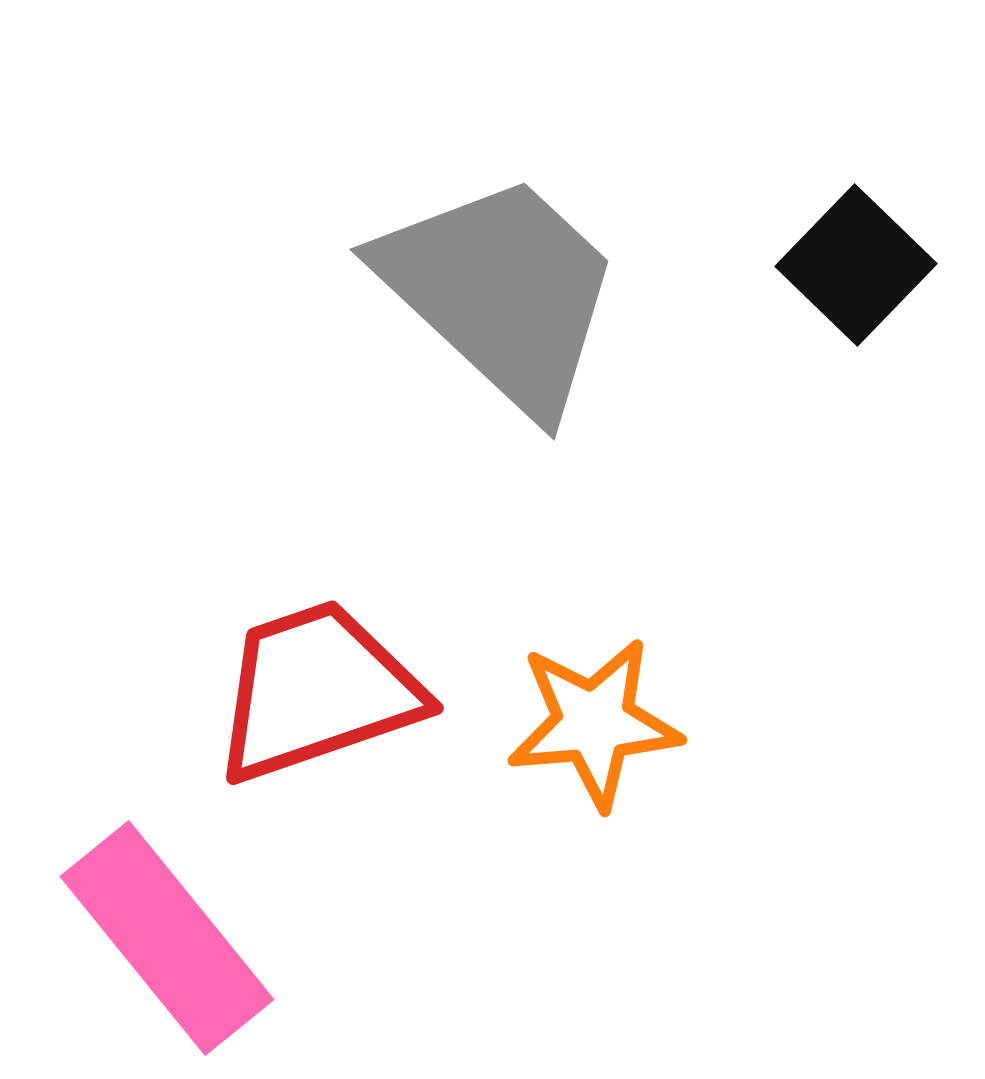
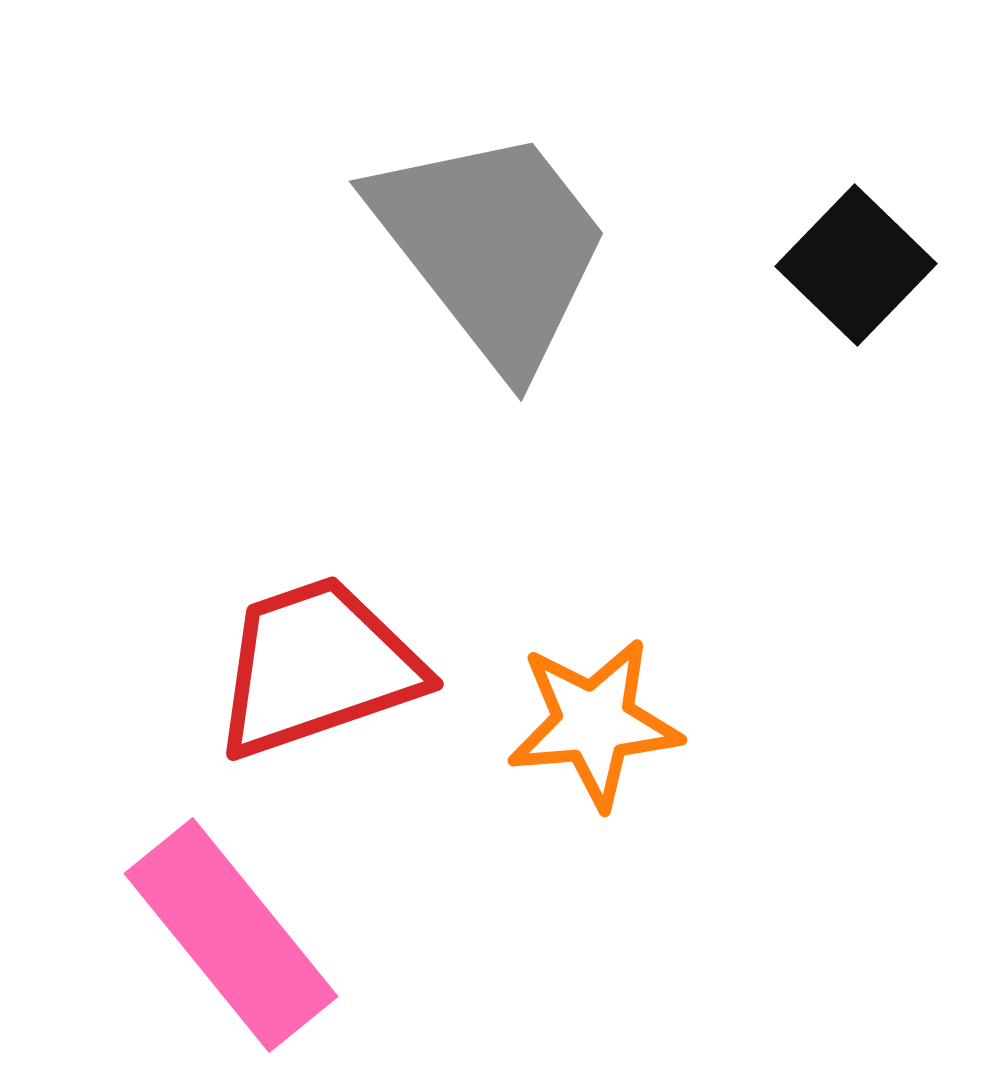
gray trapezoid: moved 9 px left, 45 px up; rotated 9 degrees clockwise
red trapezoid: moved 24 px up
pink rectangle: moved 64 px right, 3 px up
